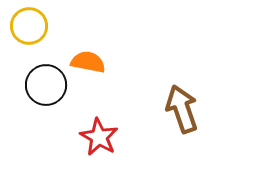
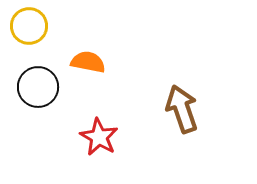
black circle: moved 8 px left, 2 px down
